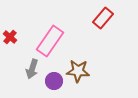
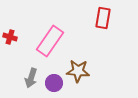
red rectangle: rotated 30 degrees counterclockwise
red cross: rotated 24 degrees counterclockwise
gray arrow: moved 1 px left, 9 px down
purple circle: moved 2 px down
